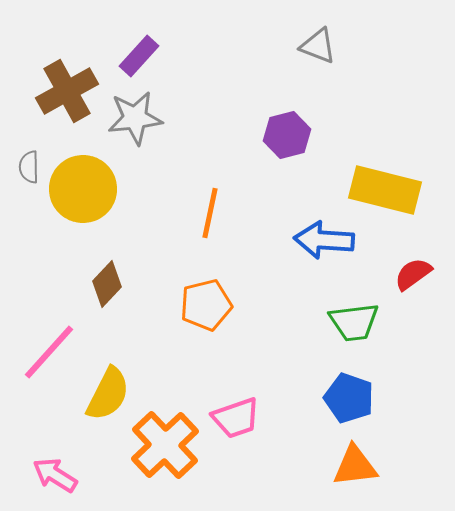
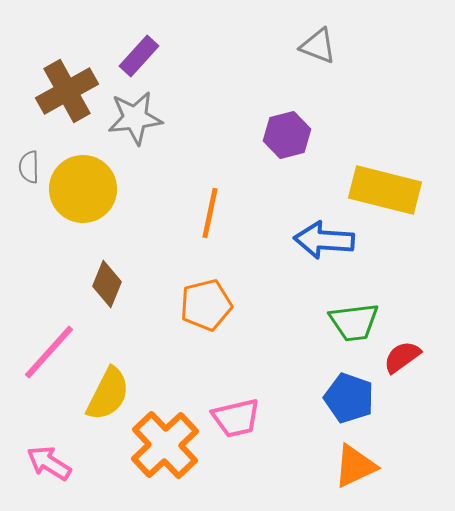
red semicircle: moved 11 px left, 83 px down
brown diamond: rotated 21 degrees counterclockwise
pink trapezoid: rotated 6 degrees clockwise
orange triangle: rotated 18 degrees counterclockwise
pink arrow: moved 6 px left, 12 px up
